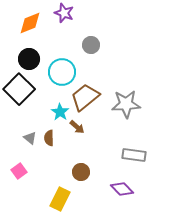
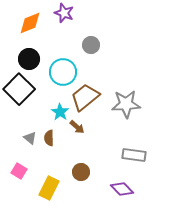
cyan circle: moved 1 px right
pink square: rotated 21 degrees counterclockwise
yellow rectangle: moved 11 px left, 11 px up
